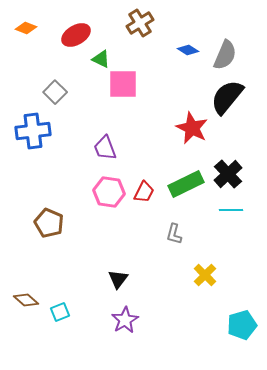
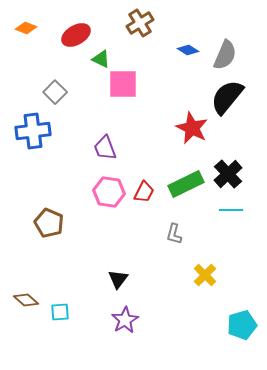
cyan square: rotated 18 degrees clockwise
